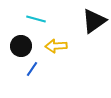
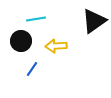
cyan line: rotated 24 degrees counterclockwise
black circle: moved 5 px up
